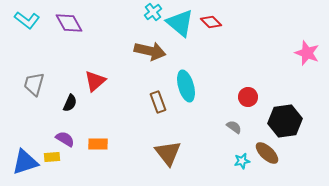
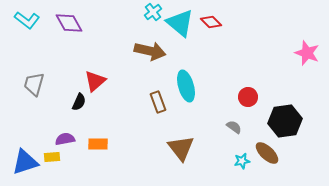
black semicircle: moved 9 px right, 1 px up
purple semicircle: rotated 42 degrees counterclockwise
brown triangle: moved 13 px right, 5 px up
